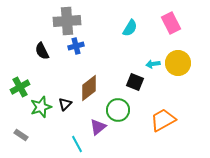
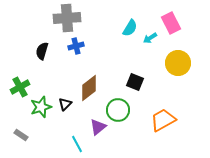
gray cross: moved 3 px up
black semicircle: rotated 42 degrees clockwise
cyan arrow: moved 3 px left, 26 px up; rotated 24 degrees counterclockwise
